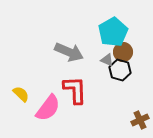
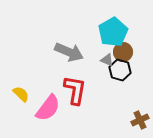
red L-shape: rotated 12 degrees clockwise
